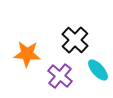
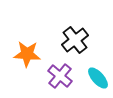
black cross: rotated 8 degrees clockwise
cyan ellipse: moved 8 px down
